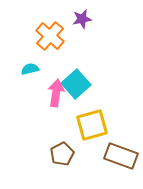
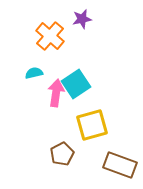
cyan semicircle: moved 4 px right, 4 px down
cyan square: rotated 8 degrees clockwise
brown rectangle: moved 1 px left, 9 px down
